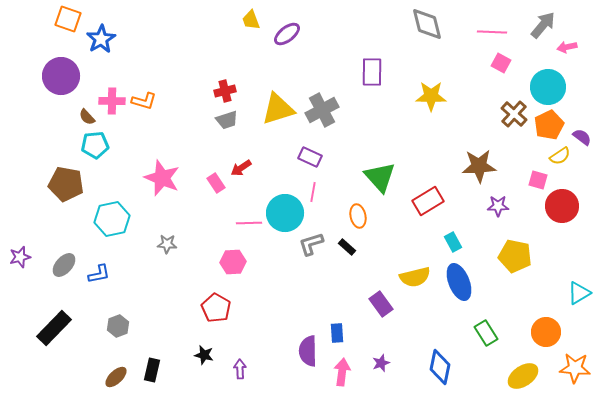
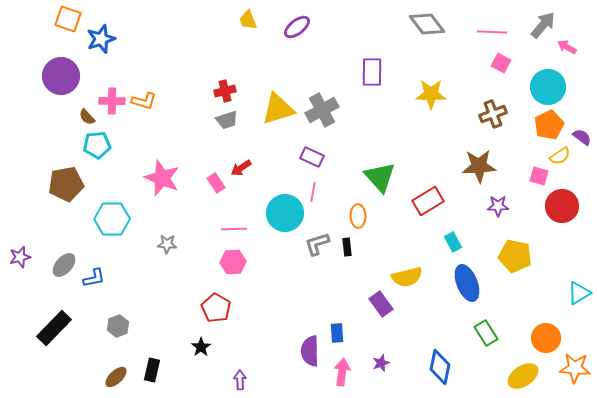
yellow trapezoid at (251, 20): moved 3 px left
gray diamond at (427, 24): rotated 24 degrees counterclockwise
purple ellipse at (287, 34): moved 10 px right, 7 px up
blue star at (101, 39): rotated 12 degrees clockwise
pink arrow at (567, 47): rotated 42 degrees clockwise
yellow star at (431, 96): moved 2 px up
brown cross at (514, 114): moved 21 px left; rotated 28 degrees clockwise
cyan pentagon at (95, 145): moved 2 px right
purple rectangle at (310, 157): moved 2 px right
pink square at (538, 180): moved 1 px right, 4 px up
brown pentagon at (66, 184): rotated 20 degrees counterclockwise
orange ellipse at (358, 216): rotated 10 degrees clockwise
cyan hexagon at (112, 219): rotated 12 degrees clockwise
pink line at (249, 223): moved 15 px left, 6 px down
gray L-shape at (311, 244): moved 6 px right
black rectangle at (347, 247): rotated 42 degrees clockwise
blue L-shape at (99, 274): moved 5 px left, 4 px down
yellow semicircle at (415, 277): moved 8 px left
blue ellipse at (459, 282): moved 8 px right, 1 px down
orange circle at (546, 332): moved 6 px down
purple semicircle at (308, 351): moved 2 px right
black star at (204, 355): moved 3 px left, 8 px up; rotated 24 degrees clockwise
purple arrow at (240, 369): moved 11 px down
